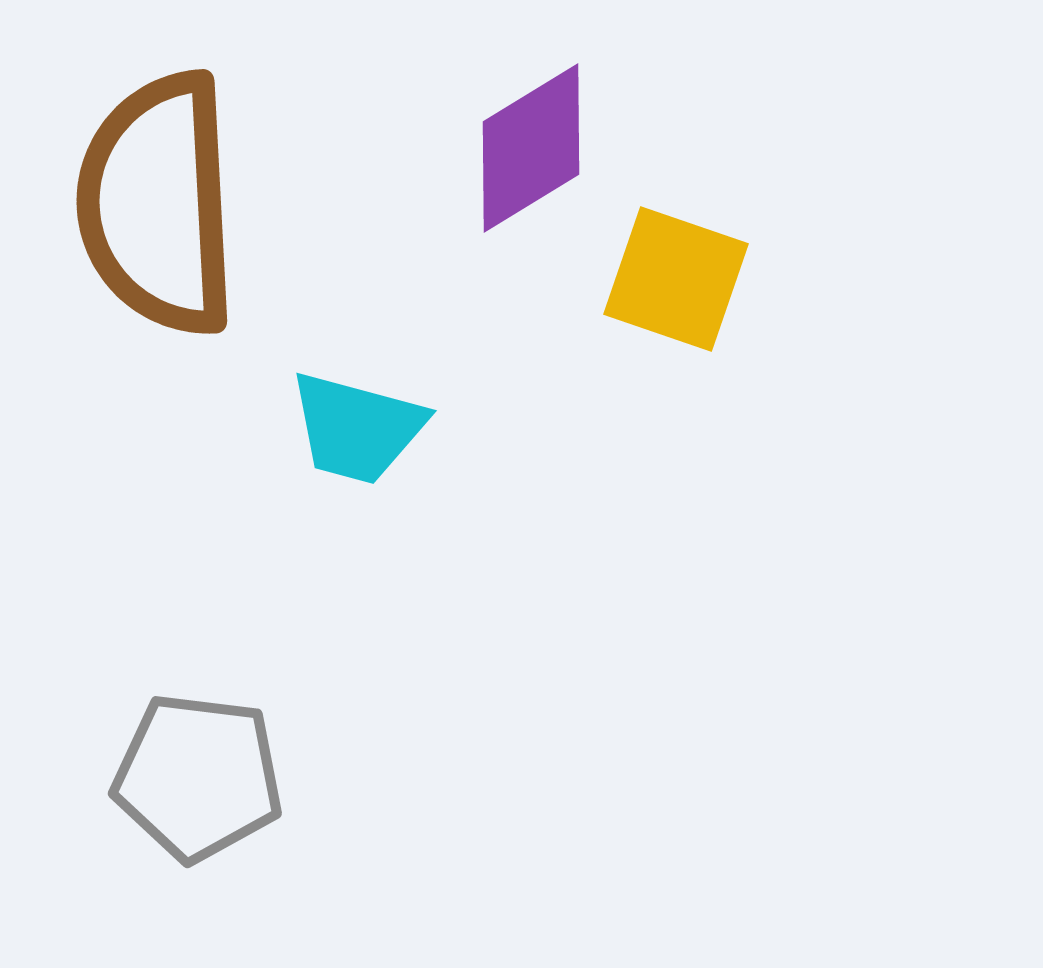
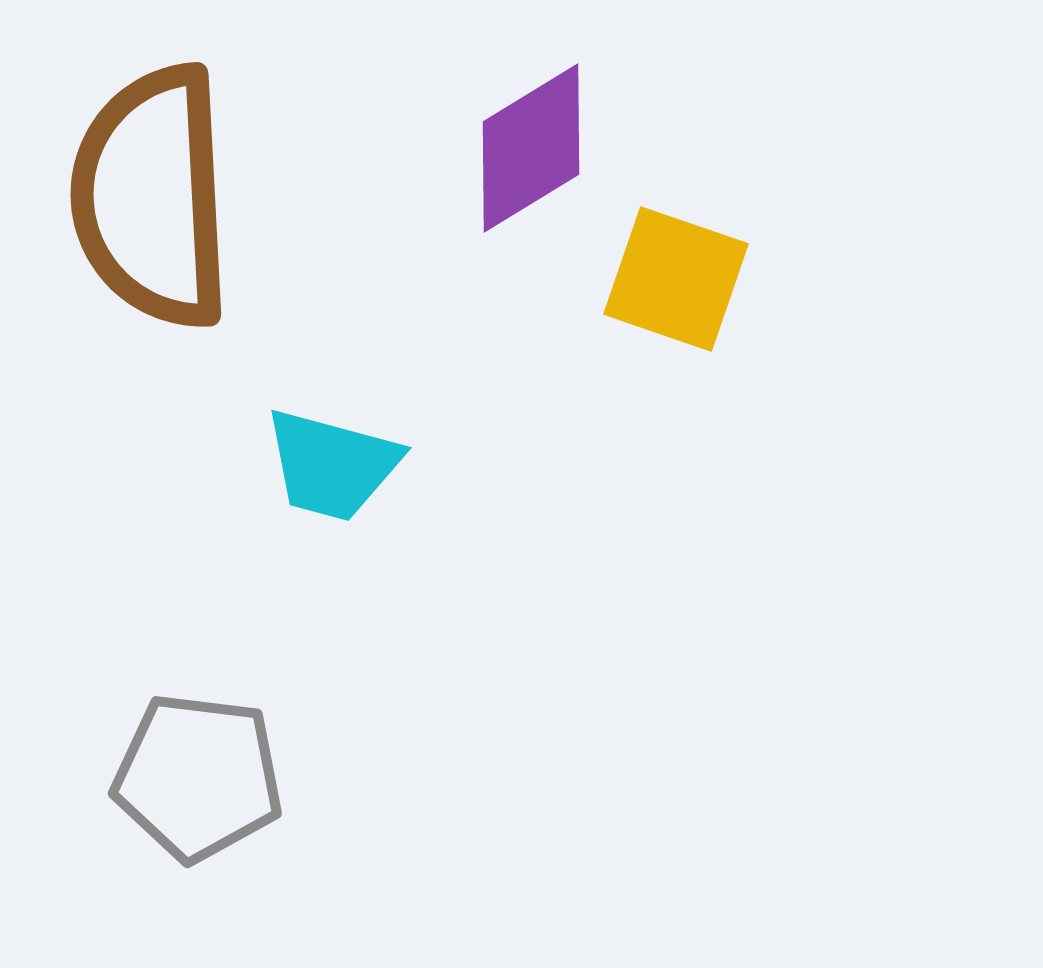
brown semicircle: moved 6 px left, 7 px up
cyan trapezoid: moved 25 px left, 37 px down
